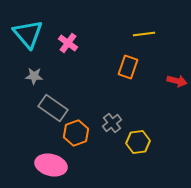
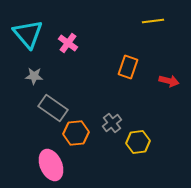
yellow line: moved 9 px right, 13 px up
red arrow: moved 8 px left
orange hexagon: rotated 15 degrees clockwise
pink ellipse: rotated 52 degrees clockwise
